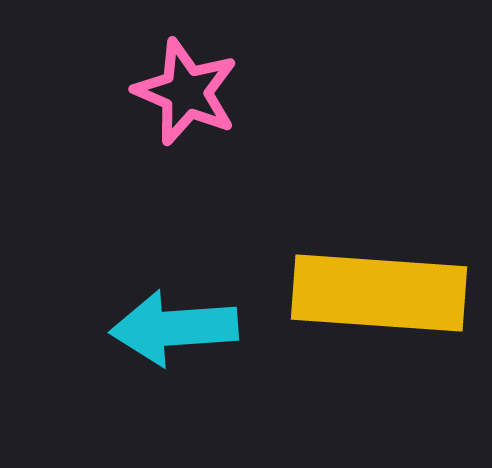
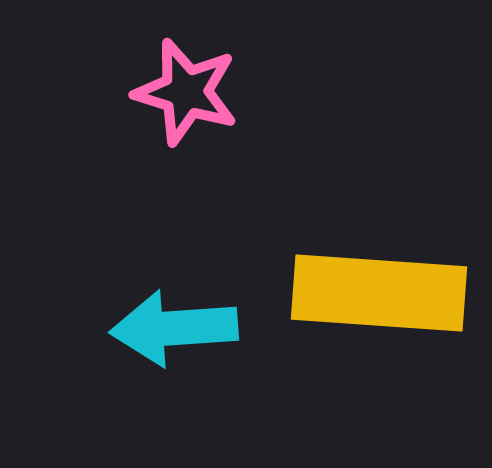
pink star: rotated 6 degrees counterclockwise
